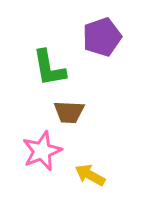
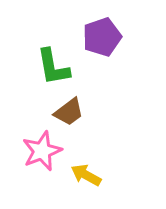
green L-shape: moved 4 px right, 1 px up
brown trapezoid: rotated 40 degrees counterclockwise
yellow arrow: moved 4 px left
